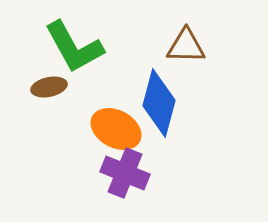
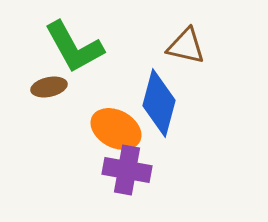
brown triangle: rotated 12 degrees clockwise
purple cross: moved 2 px right, 3 px up; rotated 12 degrees counterclockwise
